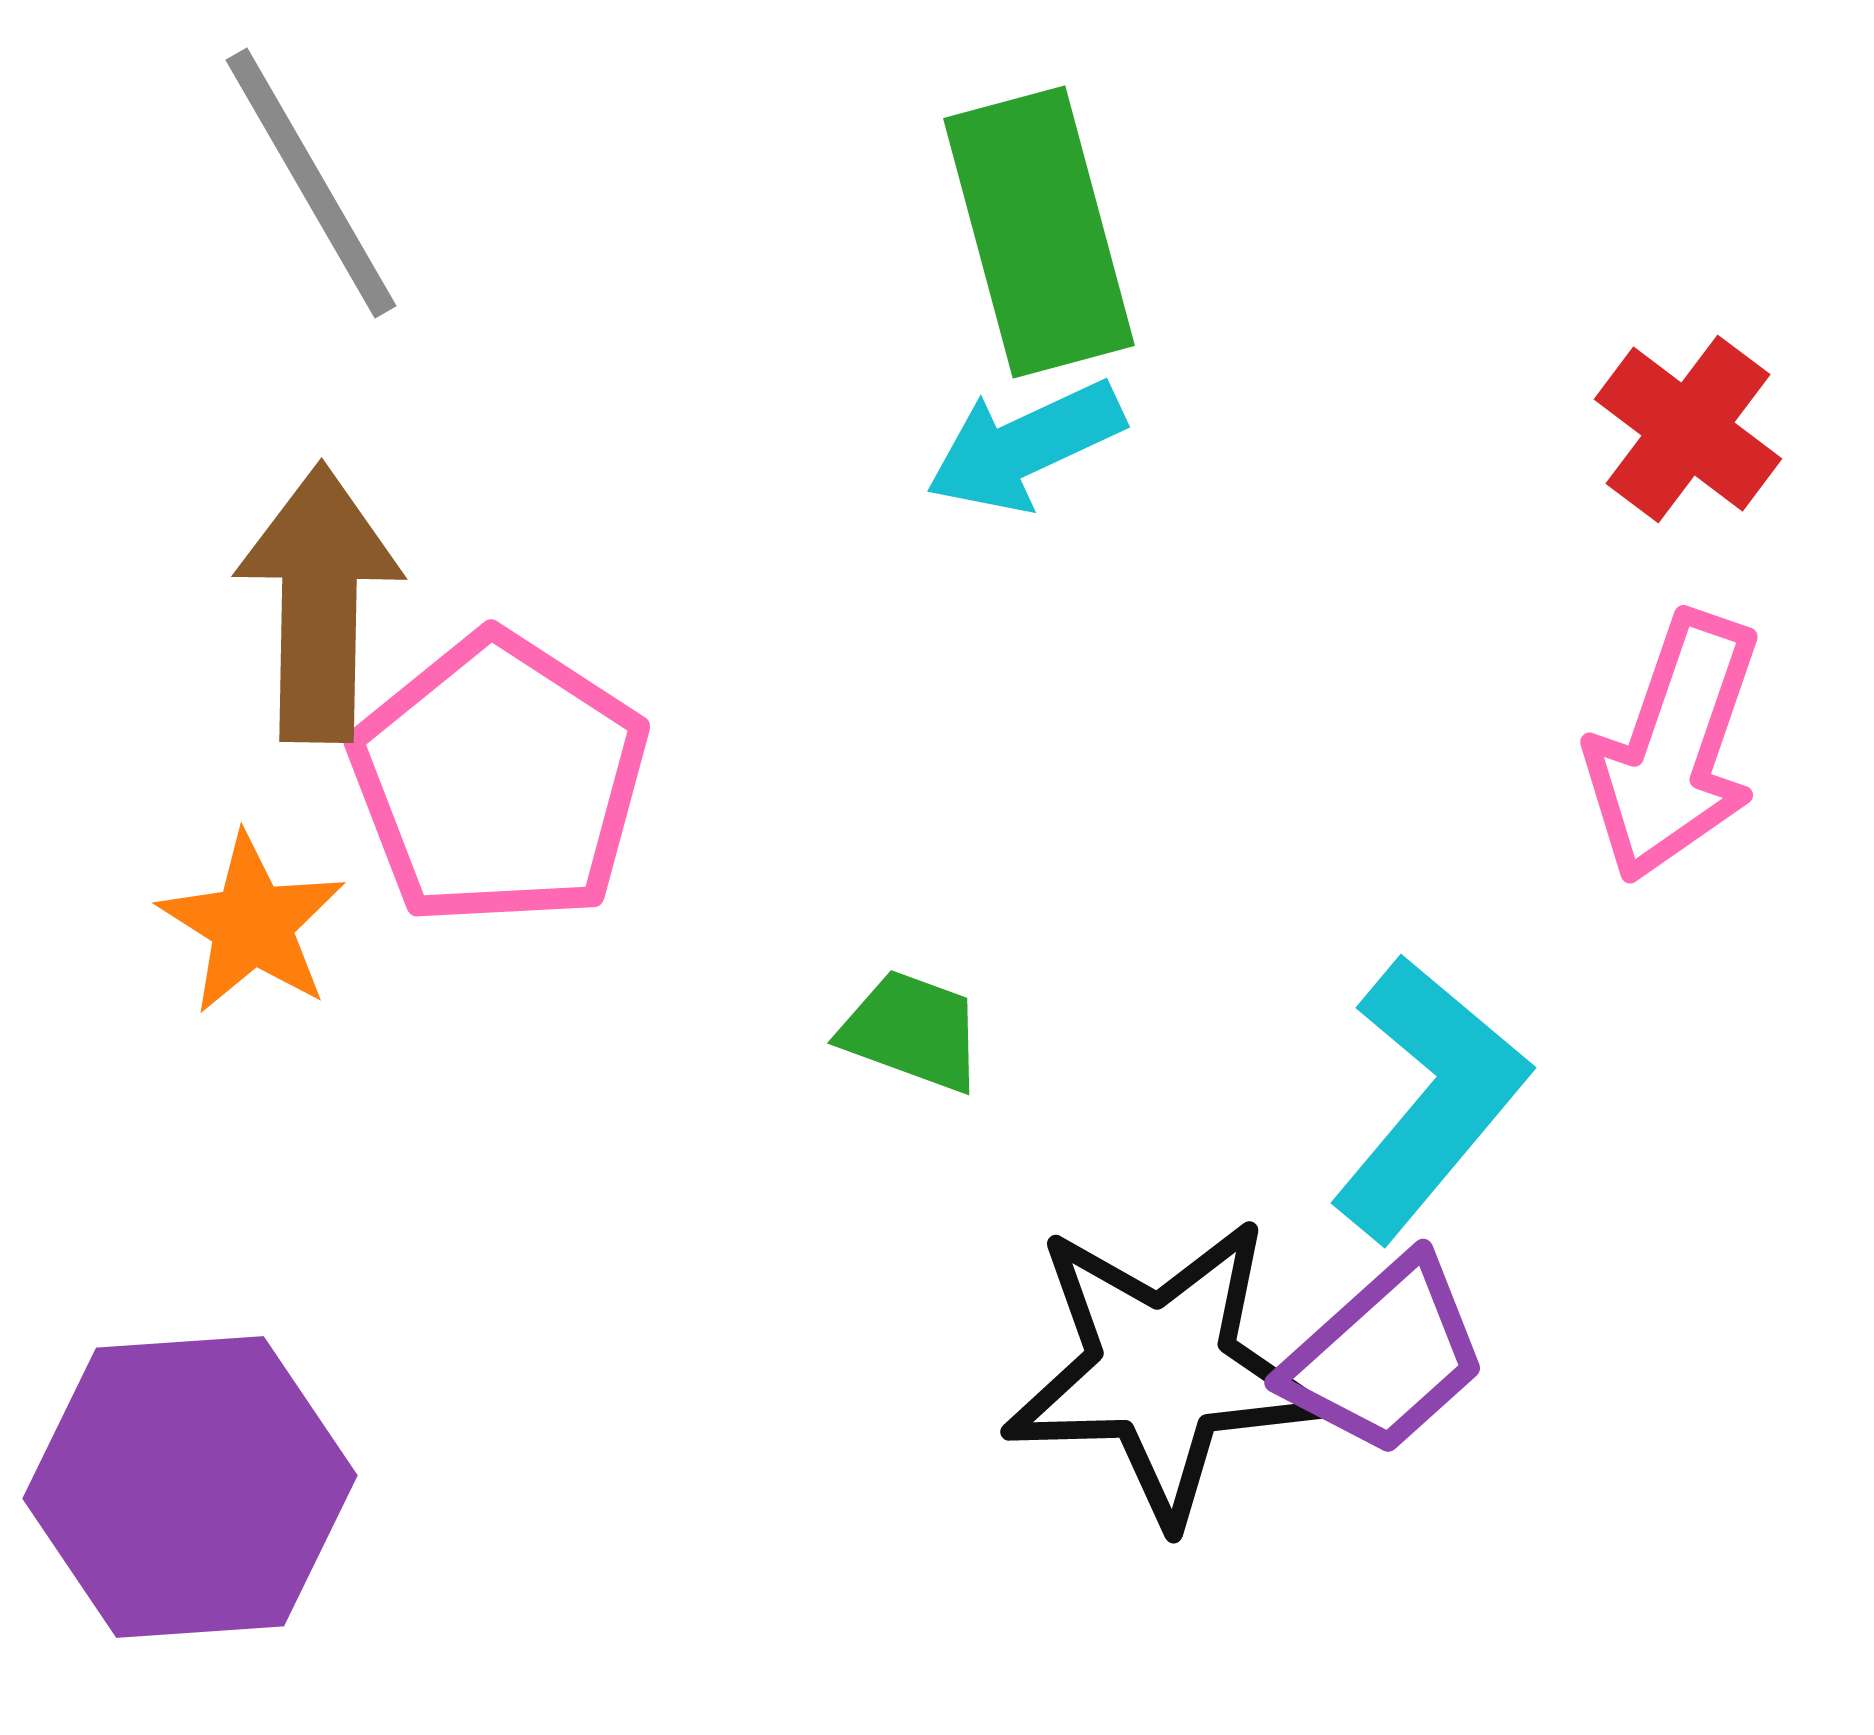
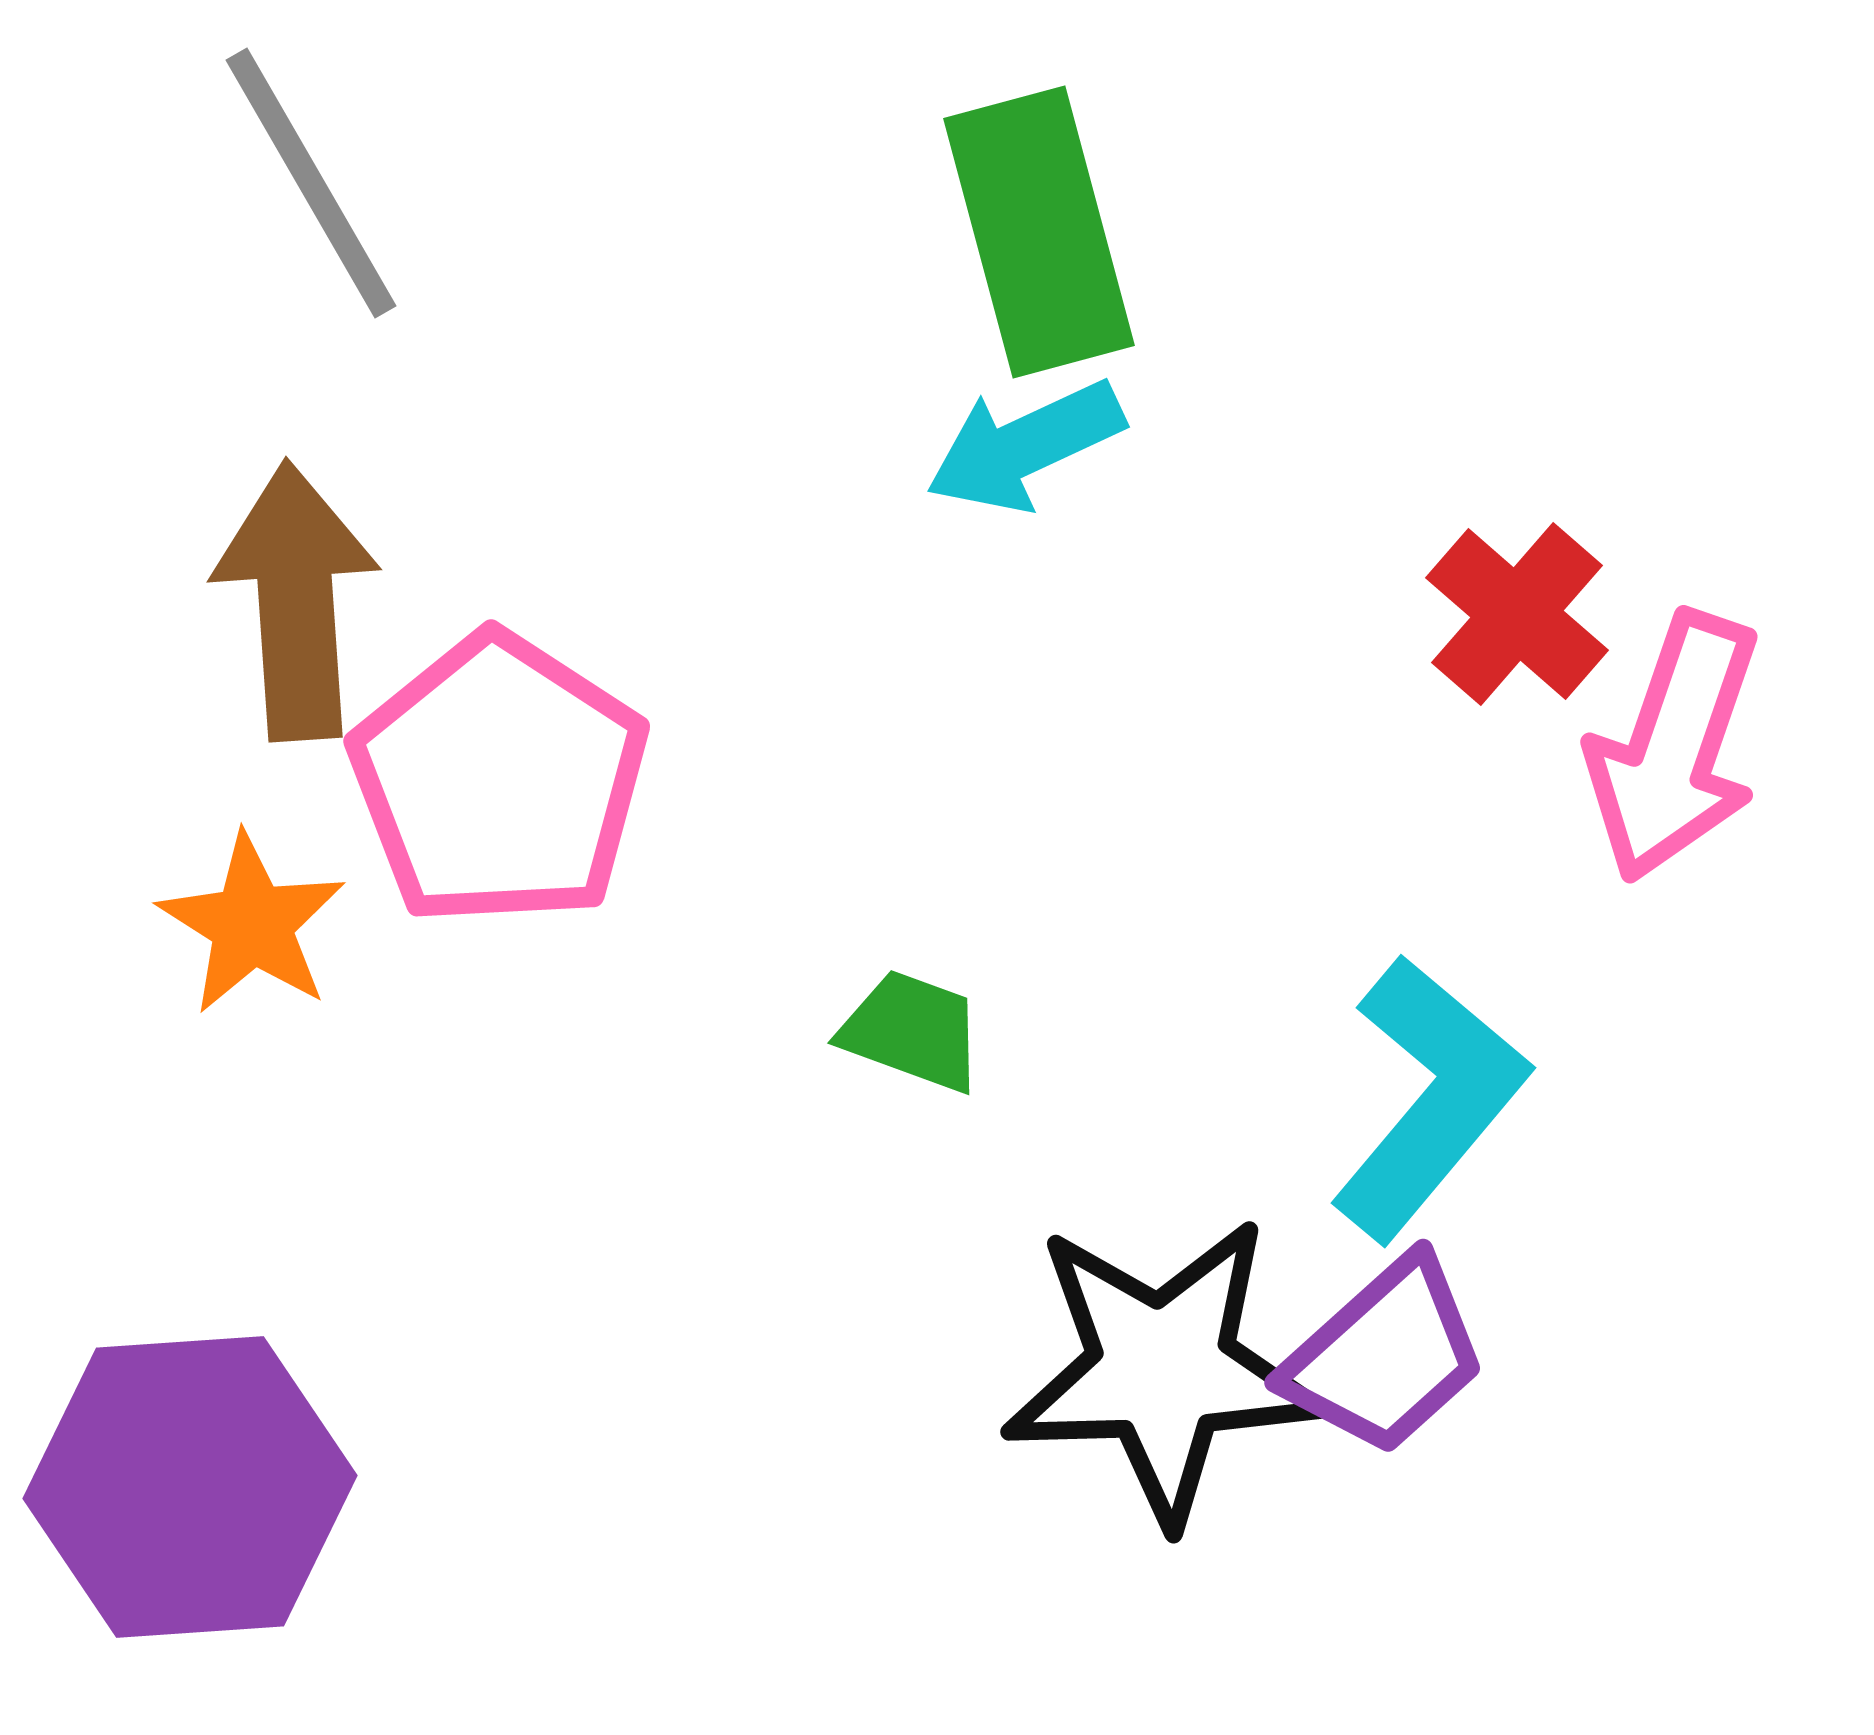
red cross: moved 171 px left, 185 px down; rotated 4 degrees clockwise
brown arrow: moved 23 px left, 2 px up; rotated 5 degrees counterclockwise
